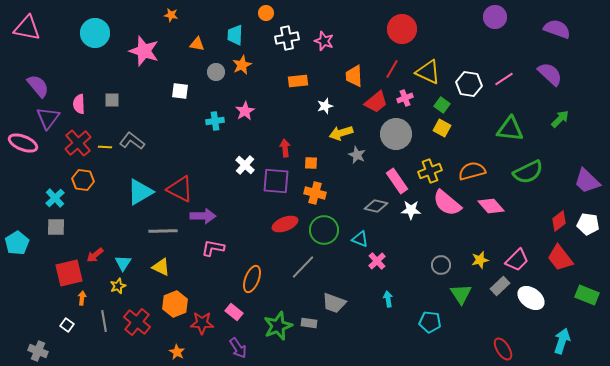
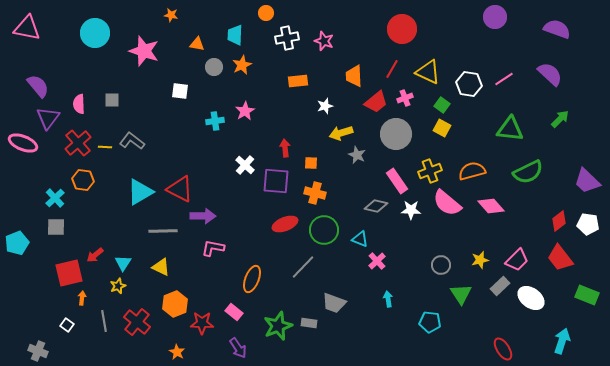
gray circle at (216, 72): moved 2 px left, 5 px up
cyan pentagon at (17, 243): rotated 10 degrees clockwise
